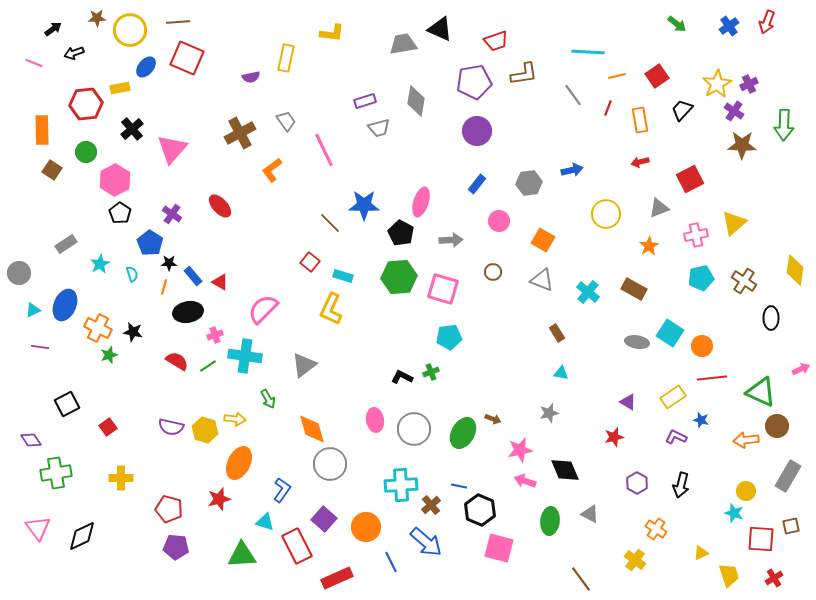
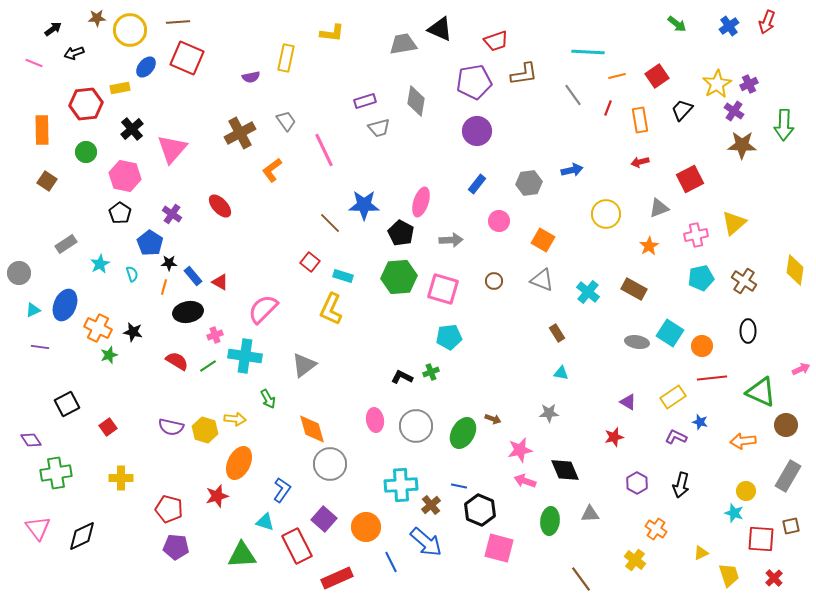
brown square at (52, 170): moved 5 px left, 11 px down
pink hexagon at (115, 180): moved 10 px right, 4 px up; rotated 20 degrees counterclockwise
brown circle at (493, 272): moved 1 px right, 9 px down
black ellipse at (771, 318): moved 23 px left, 13 px down
gray star at (549, 413): rotated 12 degrees clockwise
blue star at (701, 420): moved 1 px left, 2 px down
brown circle at (777, 426): moved 9 px right, 1 px up
gray circle at (414, 429): moved 2 px right, 3 px up
orange arrow at (746, 440): moved 3 px left, 1 px down
red star at (219, 499): moved 2 px left, 3 px up
gray triangle at (590, 514): rotated 30 degrees counterclockwise
red cross at (774, 578): rotated 12 degrees counterclockwise
